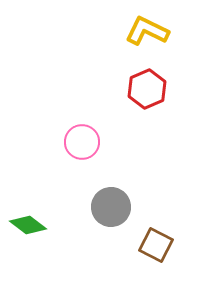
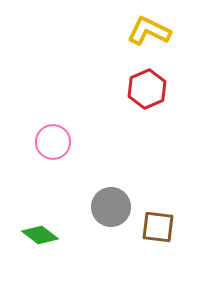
yellow L-shape: moved 2 px right
pink circle: moved 29 px left
green diamond: moved 12 px right, 10 px down
brown square: moved 2 px right, 18 px up; rotated 20 degrees counterclockwise
